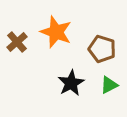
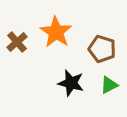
orange star: rotated 12 degrees clockwise
black star: rotated 28 degrees counterclockwise
